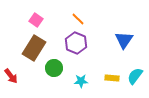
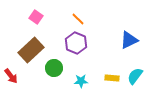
pink square: moved 3 px up
blue triangle: moved 5 px right; rotated 30 degrees clockwise
brown rectangle: moved 3 px left, 2 px down; rotated 15 degrees clockwise
